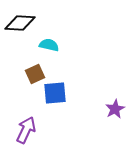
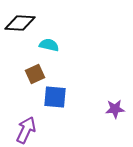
blue square: moved 4 px down; rotated 10 degrees clockwise
purple star: rotated 24 degrees clockwise
